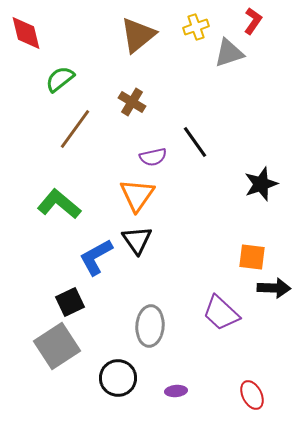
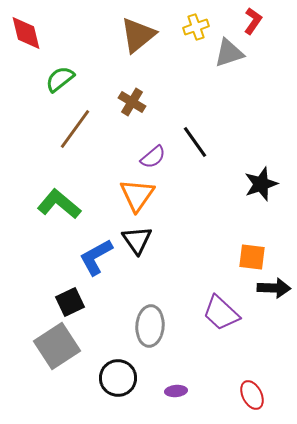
purple semicircle: rotated 28 degrees counterclockwise
